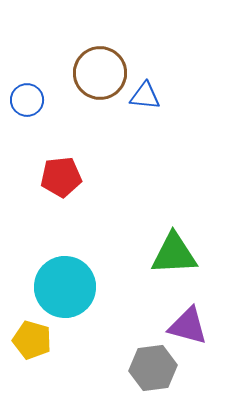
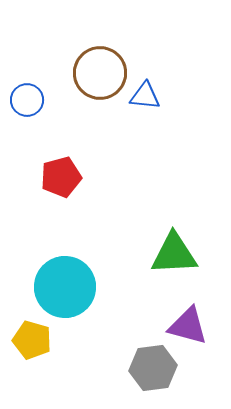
red pentagon: rotated 9 degrees counterclockwise
